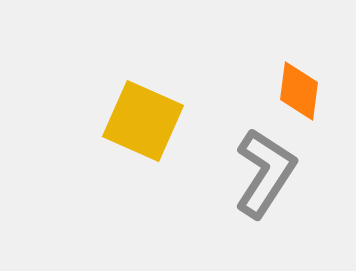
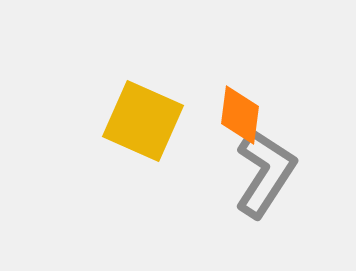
orange diamond: moved 59 px left, 24 px down
